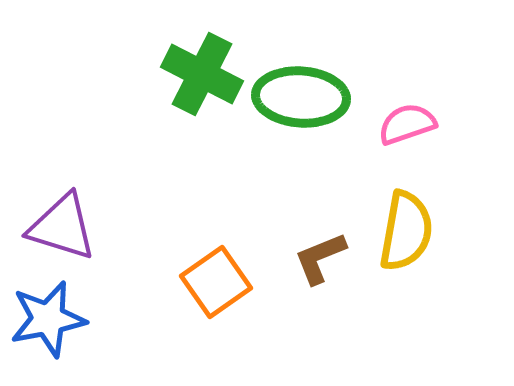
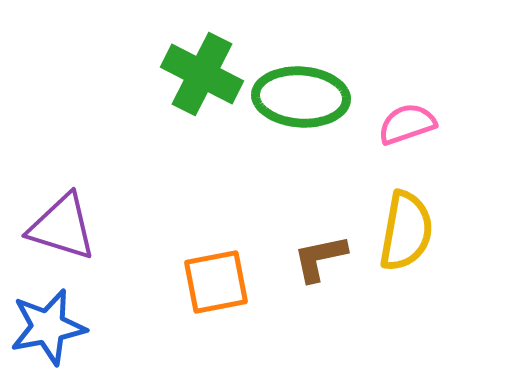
brown L-shape: rotated 10 degrees clockwise
orange square: rotated 24 degrees clockwise
blue star: moved 8 px down
